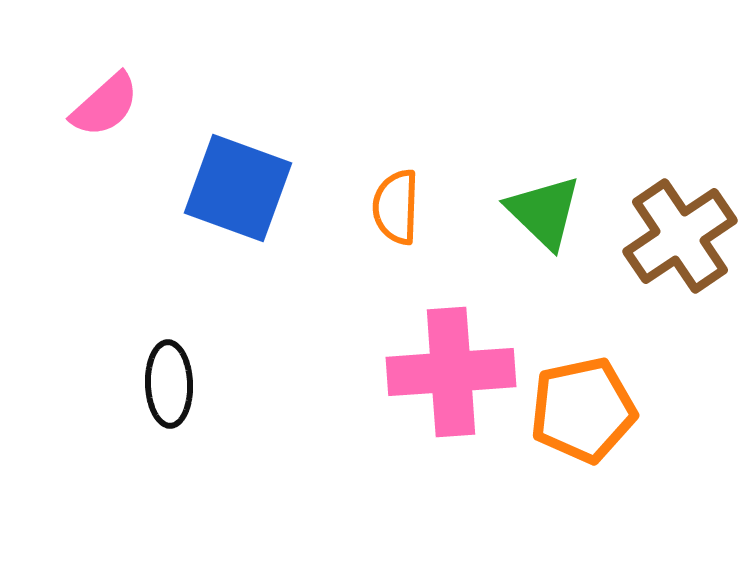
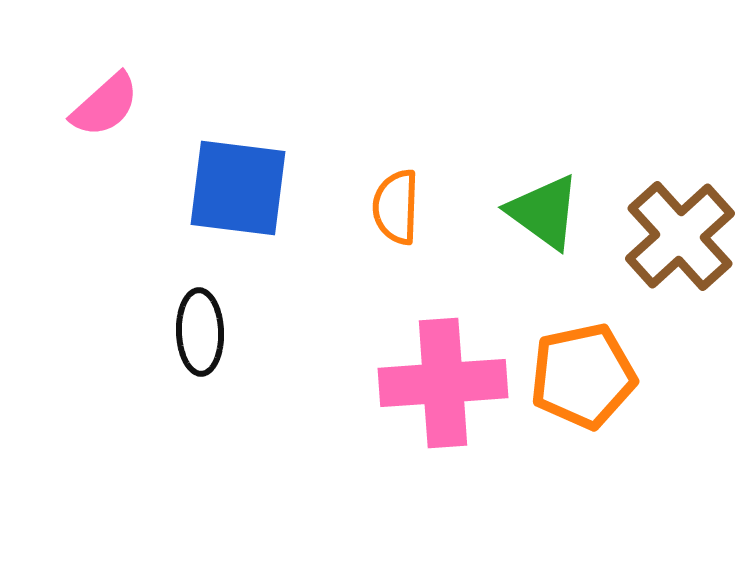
blue square: rotated 13 degrees counterclockwise
green triangle: rotated 8 degrees counterclockwise
brown cross: rotated 8 degrees counterclockwise
pink cross: moved 8 px left, 11 px down
black ellipse: moved 31 px right, 52 px up
orange pentagon: moved 34 px up
